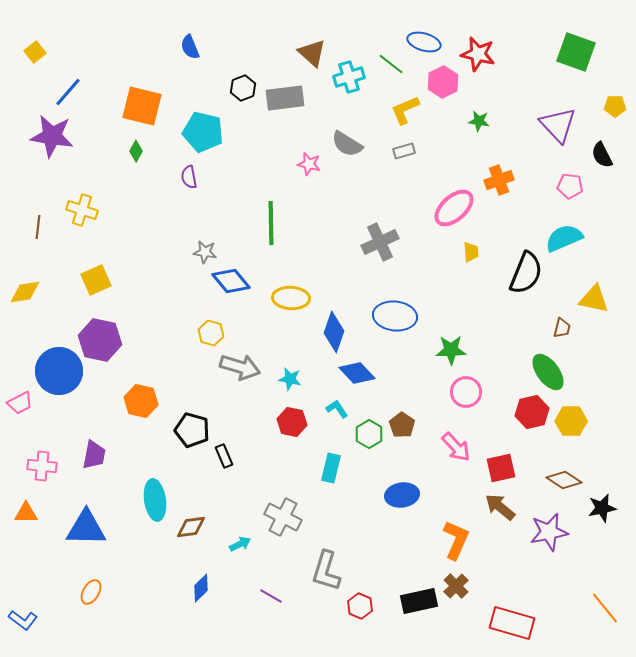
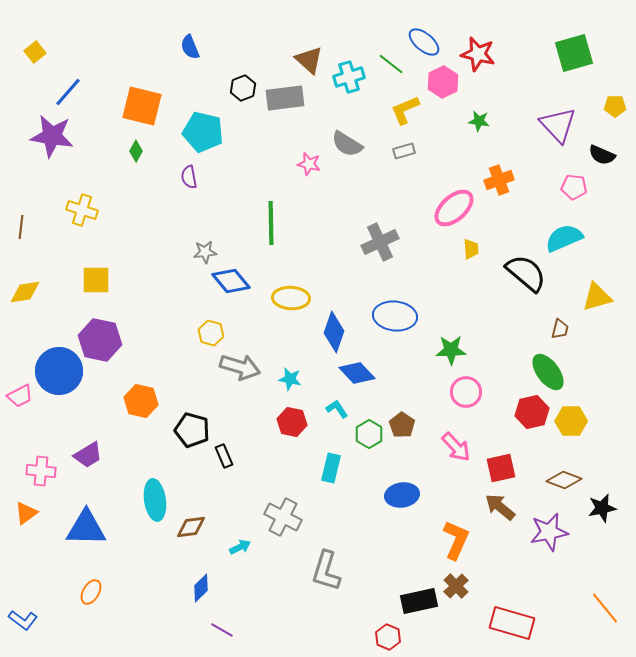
blue ellipse at (424, 42): rotated 24 degrees clockwise
green square at (576, 52): moved 2 px left, 1 px down; rotated 36 degrees counterclockwise
brown triangle at (312, 53): moved 3 px left, 7 px down
black semicircle at (602, 155): rotated 40 degrees counterclockwise
pink pentagon at (570, 186): moved 4 px right, 1 px down
brown line at (38, 227): moved 17 px left
gray star at (205, 252): rotated 15 degrees counterclockwise
yellow trapezoid at (471, 252): moved 3 px up
black semicircle at (526, 273): rotated 72 degrees counterclockwise
yellow square at (96, 280): rotated 24 degrees clockwise
yellow triangle at (594, 299): moved 3 px right, 2 px up; rotated 28 degrees counterclockwise
brown trapezoid at (562, 328): moved 2 px left, 1 px down
pink trapezoid at (20, 403): moved 7 px up
purple trapezoid at (94, 455): moved 6 px left; rotated 48 degrees clockwise
pink cross at (42, 466): moved 1 px left, 5 px down
brown diamond at (564, 480): rotated 12 degrees counterclockwise
orange triangle at (26, 513): rotated 35 degrees counterclockwise
cyan arrow at (240, 544): moved 3 px down
purple line at (271, 596): moved 49 px left, 34 px down
red hexagon at (360, 606): moved 28 px right, 31 px down
